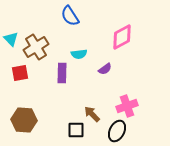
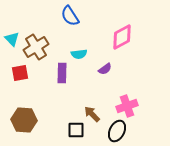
cyan triangle: moved 1 px right
